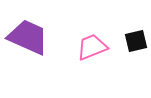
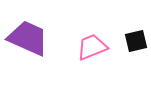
purple trapezoid: moved 1 px down
